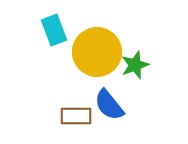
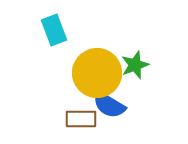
yellow circle: moved 21 px down
blue semicircle: rotated 20 degrees counterclockwise
brown rectangle: moved 5 px right, 3 px down
